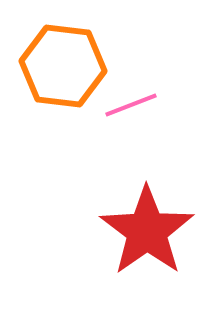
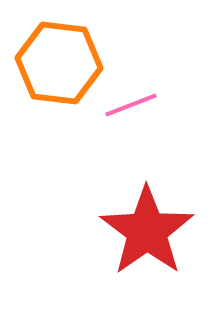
orange hexagon: moved 4 px left, 3 px up
